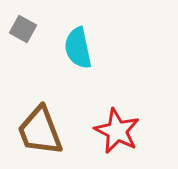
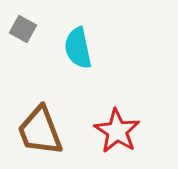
red star: rotated 6 degrees clockwise
